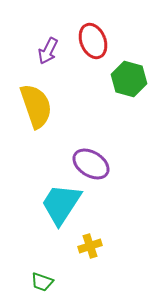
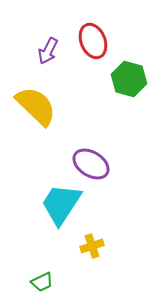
yellow semicircle: rotated 27 degrees counterclockwise
yellow cross: moved 2 px right
green trapezoid: rotated 45 degrees counterclockwise
